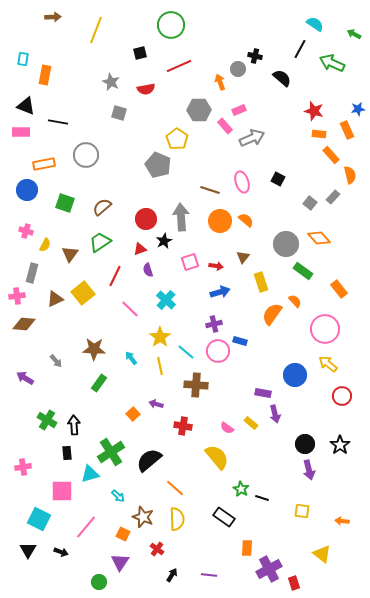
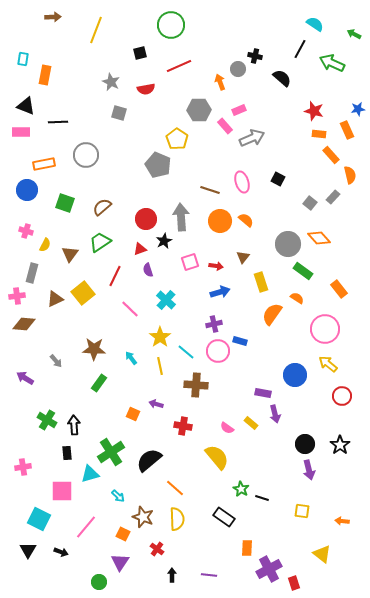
black line at (58, 122): rotated 12 degrees counterclockwise
gray circle at (286, 244): moved 2 px right
orange semicircle at (295, 301): moved 2 px right, 3 px up; rotated 16 degrees counterclockwise
orange square at (133, 414): rotated 24 degrees counterclockwise
black arrow at (172, 575): rotated 32 degrees counterclockwise
